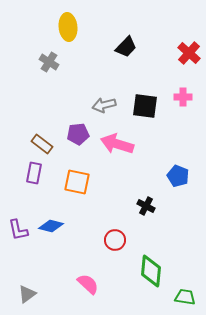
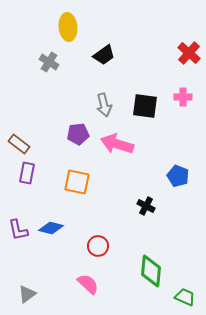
black trapezoid: moved 22 px left, 8 px down; rotated 10 degrees clockwise
gray arrow: rotated 90 degrees counterclockwise
brown rectangle: moved 23 px left
purple rectangle: moved 7 px left
blue diamond: moved 2 px down
red circle: moved 17 px left, 6 px down
green trapezoid: rotated 15 degrees clockwise
